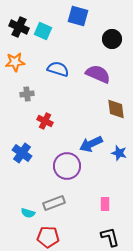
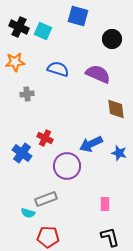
red cross: moved 17 px down
gray rectangle: moved 8 px left, 4 px up
